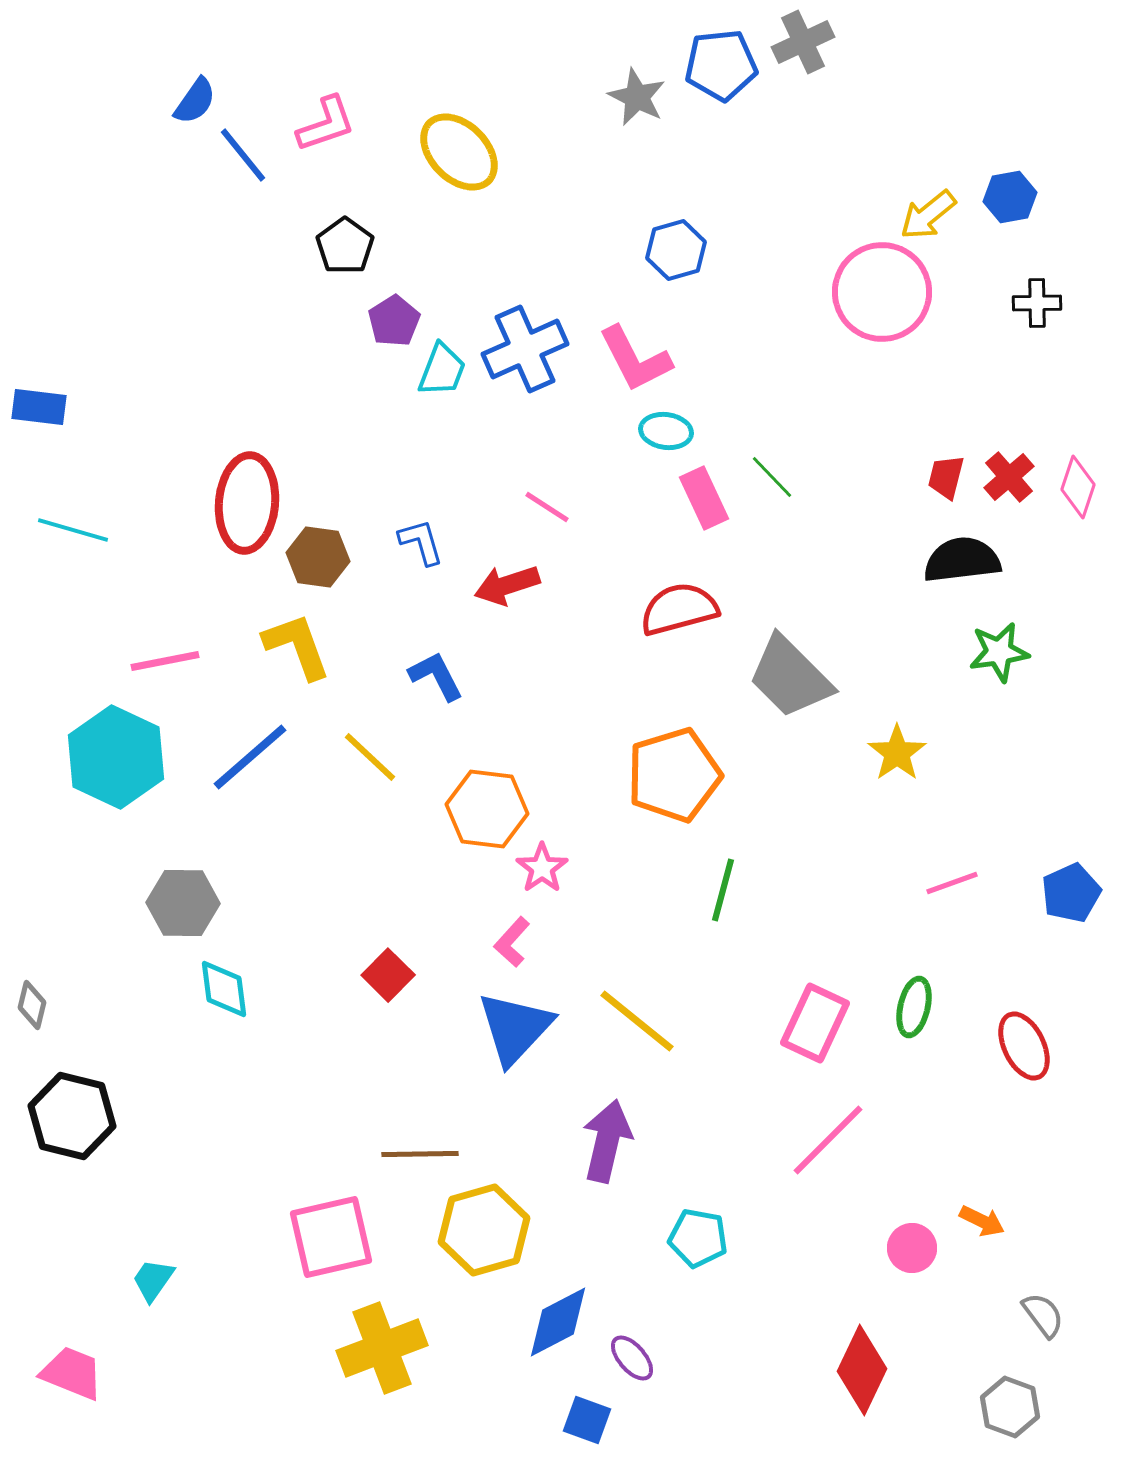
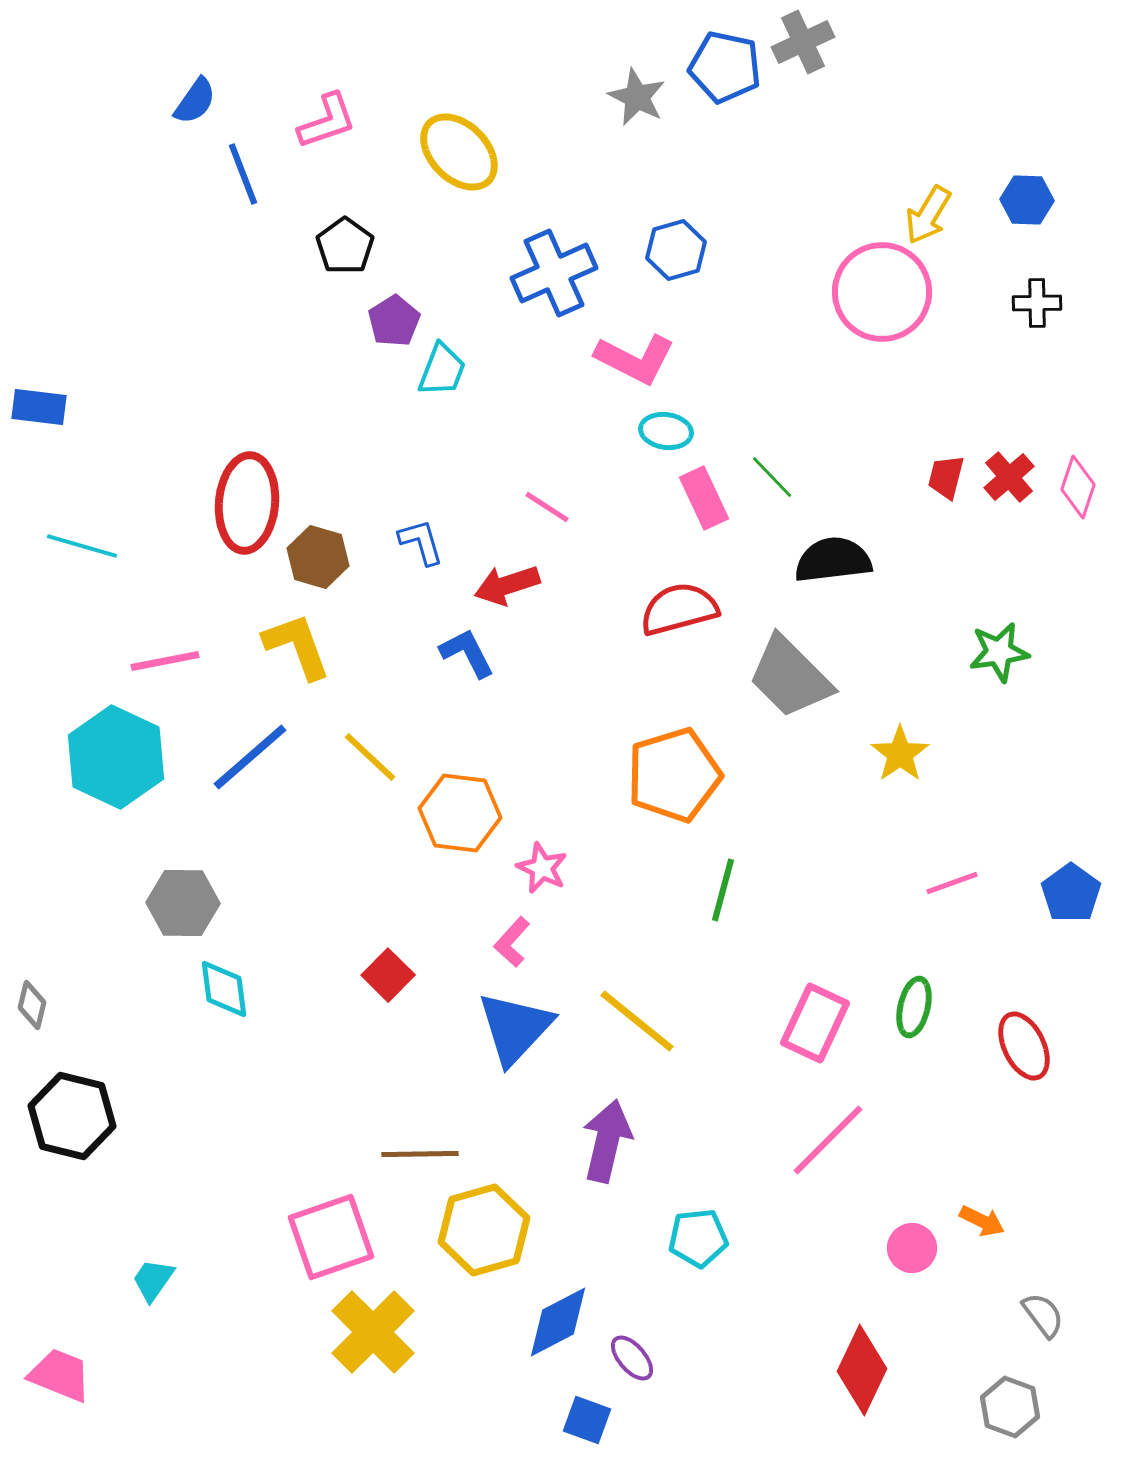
blue pentagon at (721, 65): moved 4 px right, 2 px down; rotated 18 degrees clockwise
pink L-shape at (326, 124): moved 1 px right, 3 px up
blue line at (243, 155): moved 19 px down; rotated 18 degrees clockwise
blue hexagon at (1010, 197): moved 17 px right, 3 px down; rotated 12 degrees clockwise
yellow arrow at (928, 215): rotated 20 degrees counterclockwise
blue cross at (525, 349): moved 29 px right, 76 px up
pink L-shape at (635, 359): rotated 36 degrees counterclockwise
cyan line at (73, 530): moved 9 px right, 16 px down
brown hexagon at (318, 557): rotated 8 degrees clockwise
black semicircle at (962, 560): moved 129 px left
blue L-shape at (436, 676): moved 31 px right, 23 px up
yellow star at (897, 753): moved 3 px right, 1 px down
orange hexagon at (487, 809): moved 27 px left, 4 px down
pink star at (542, 868): rotated 12 degrees counterclockwise
blue pentagon at (1071, 893): rotated 12 degrees counterclockwise
pink square at (331, 1237): rotated 6 degrees counterclockwise
cyan pentagon at (698, 1238): rotated 16 degrees counterclockwise
yellow cross at (382, 1348): moved 9 px left, 16 px up; rotated 24 degrees counterclockwise
pink trapezoid at (72, 1373): moved 12 px left, 2 px down
